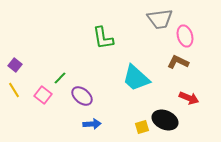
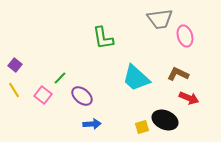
brown L-shape: moved 12 px down
